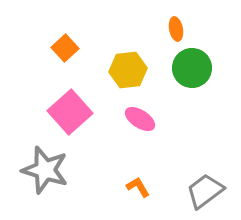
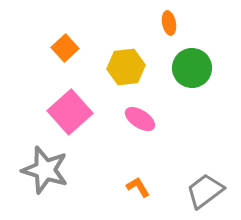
orange ellipse: moved 7 px left, 6 px up
yellow hexagon: moved 2 px left, 3 px up
